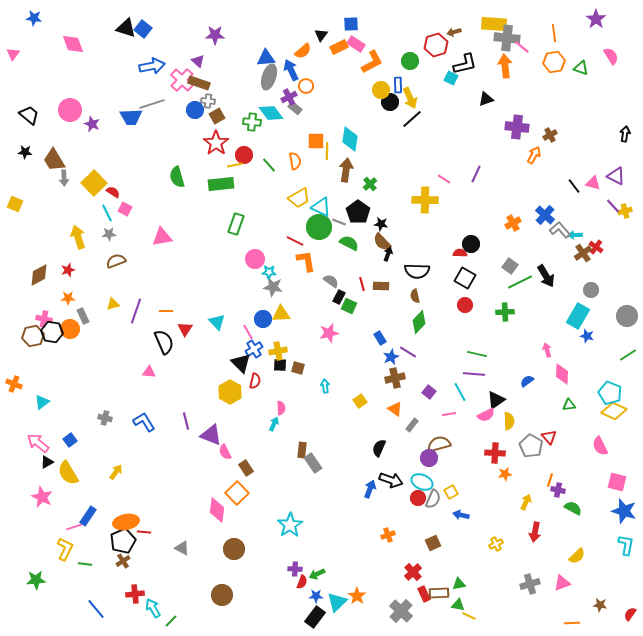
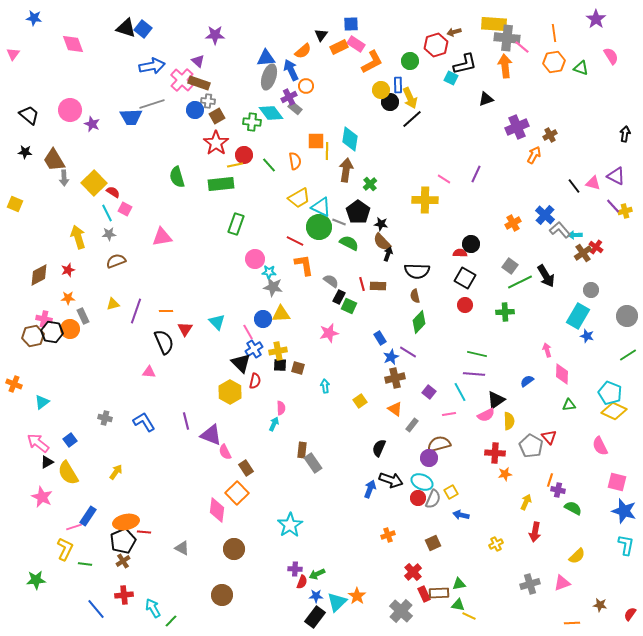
purple cross at (517, 127): rotated 30 degrees counterclockwise
orange L-shape at (306, 261): moved 2 px left, 4 px down
brown rectangle at (381, 286): moved 3 px left
red cross at (135, 594): moved 11 px left, 1 px down
